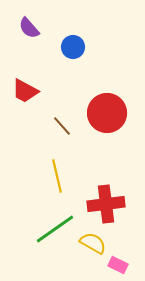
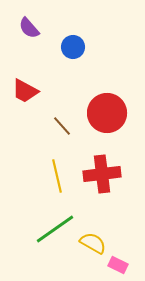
red cross: moved 4 px left, 30 px up
